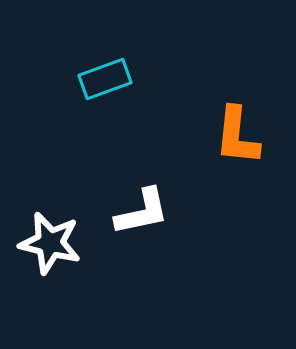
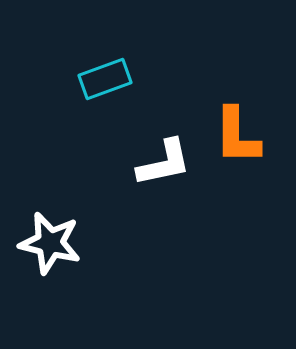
orange L-shape: rotated 6 degrees counterclockwise
white L-shape: moved 22 px right, 49 px up
